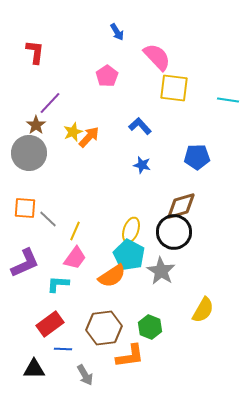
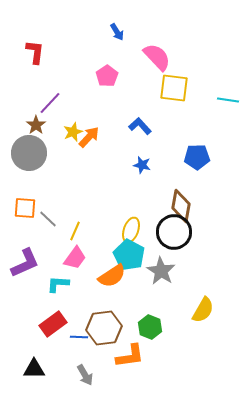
brown diamond: rotated 64 degrees counterclockwise
red rectangle: moved 3 px right
blue line: moved 16 px right, 12 px up
